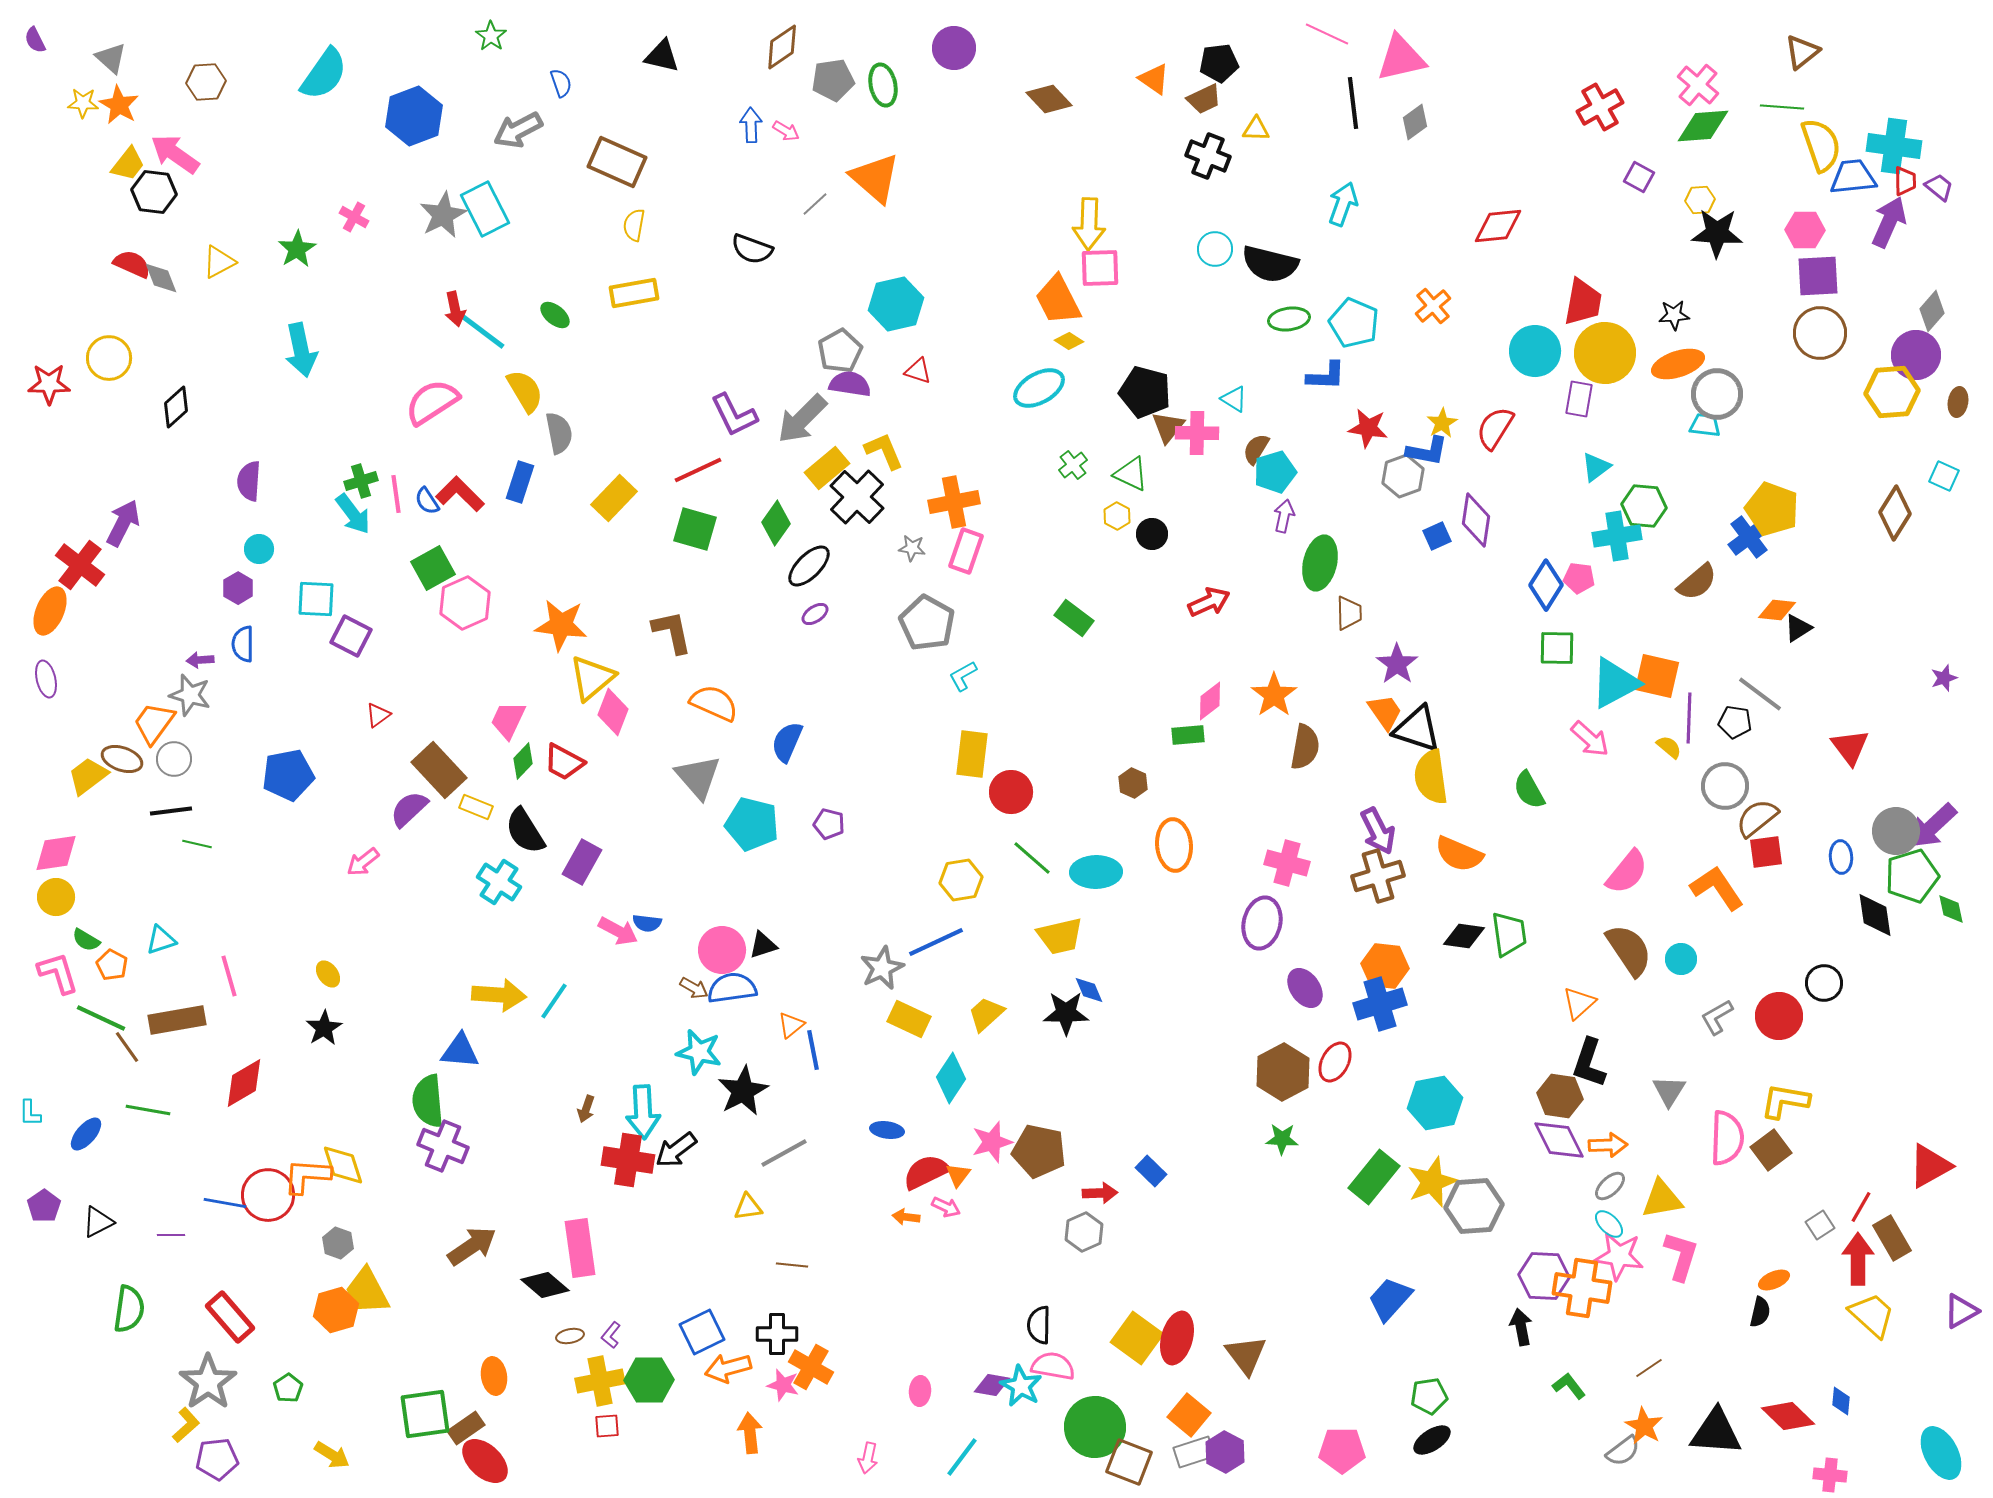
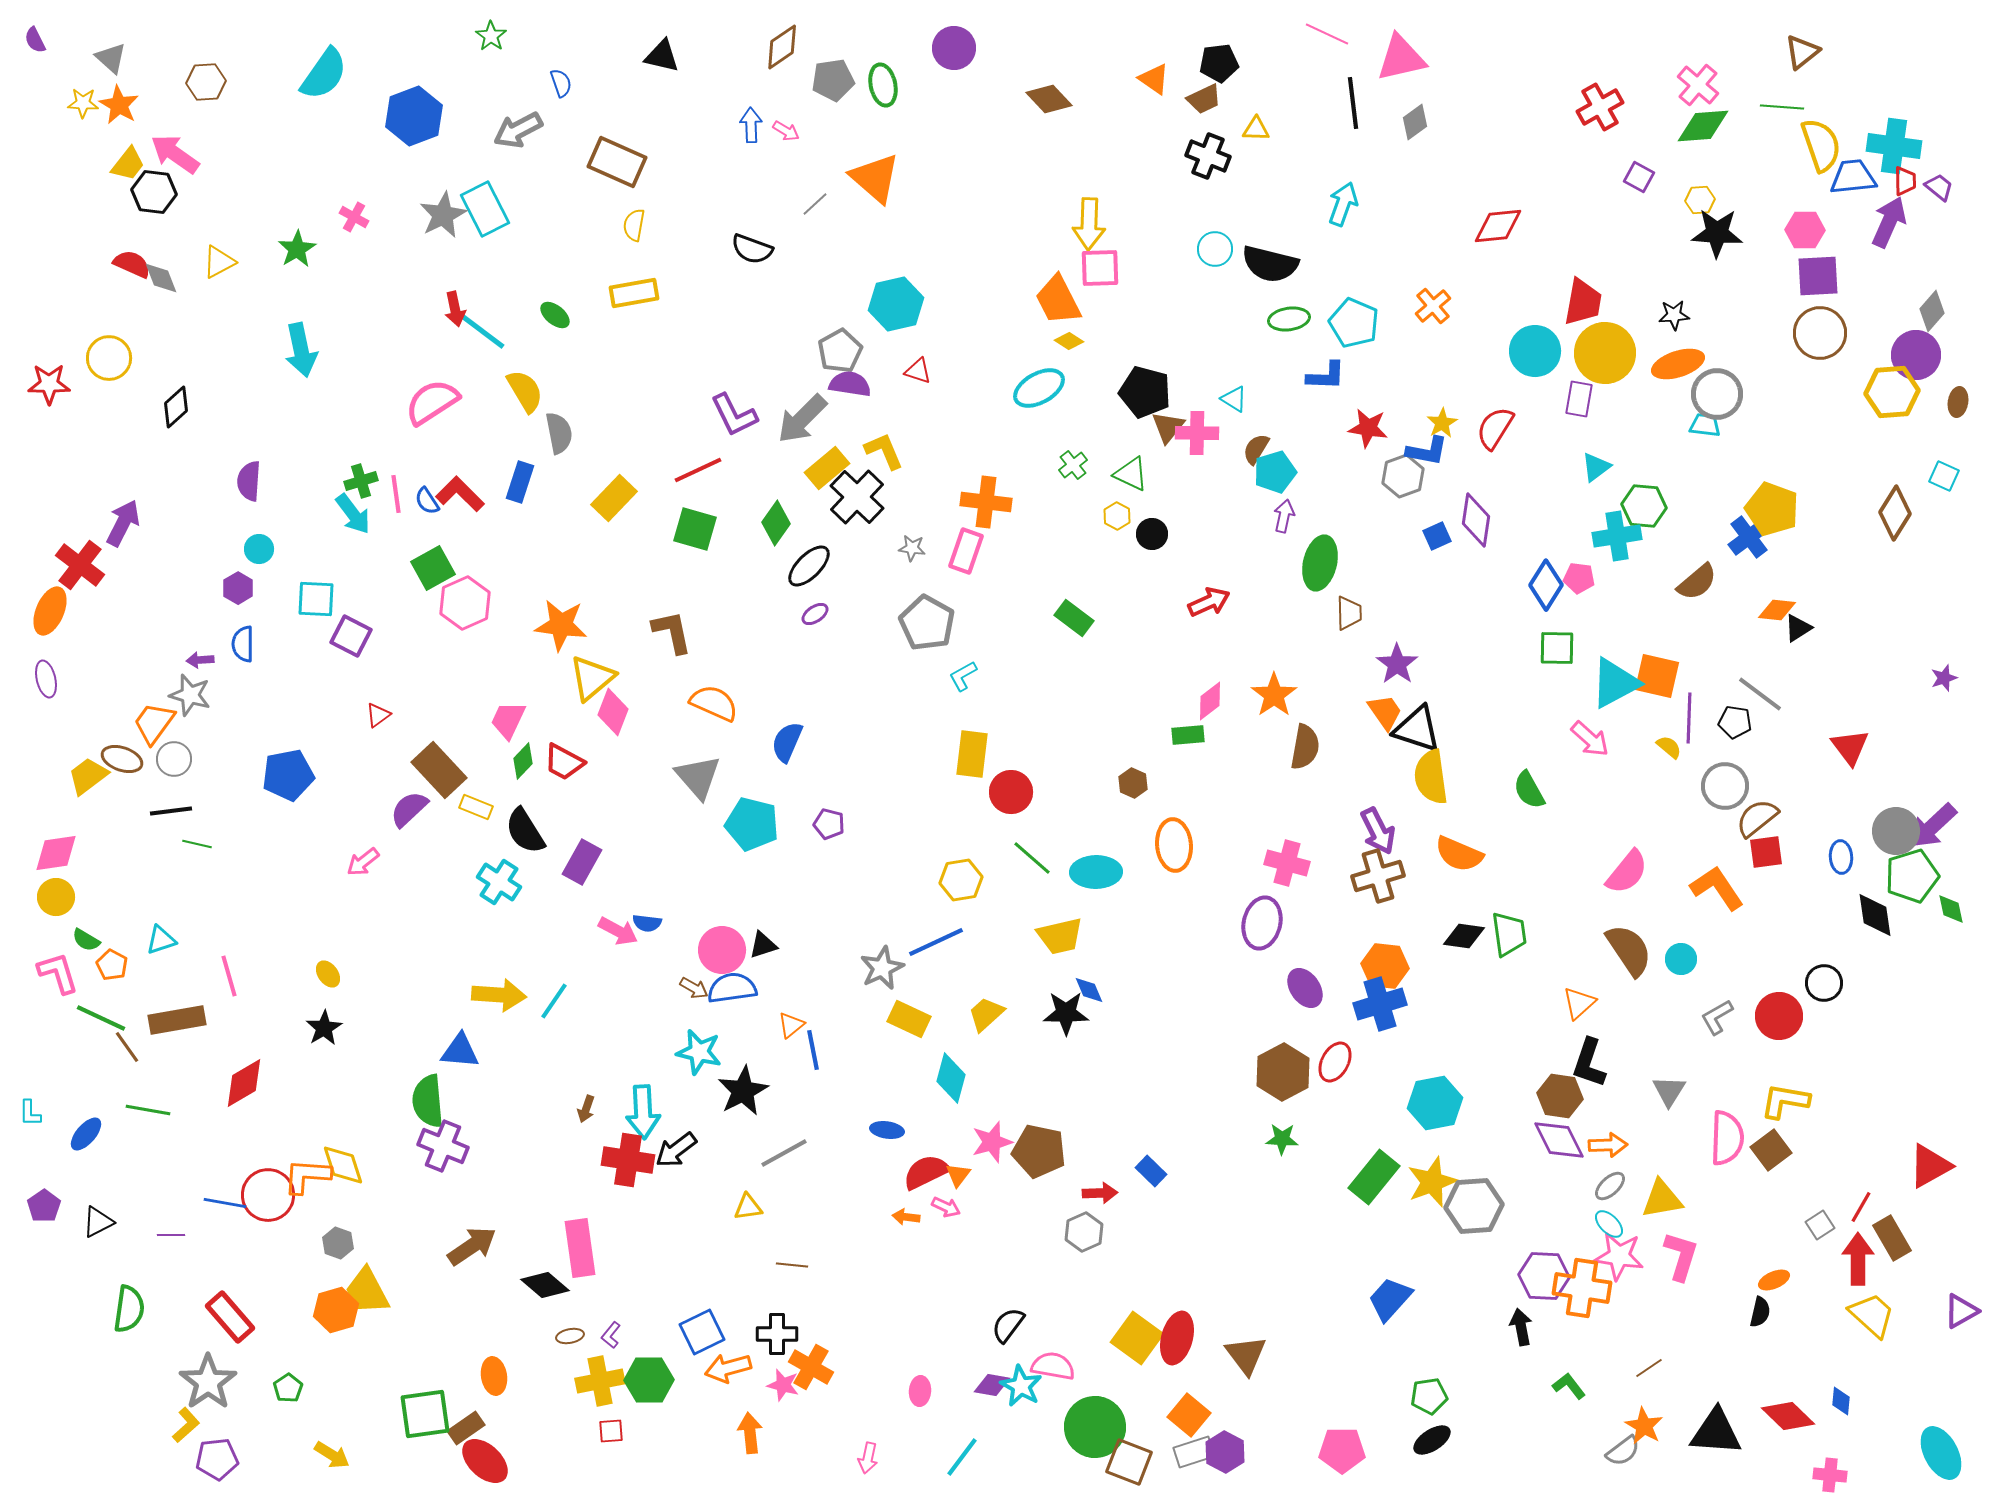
orange cross at (954, 502): moved 32 px right; rotated 18 degrees clockwise
cyan diamond at (951, 1078): rotated 18 degrees counterclockwise
black semicircle at (1039, 1325): moved 31 px left; rotated 36 degrees clockwise
red square at (607, 1426): moved 4 px right, 5 px down
